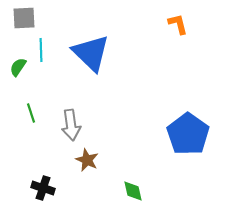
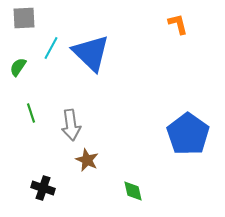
cyan line: moved 10 px right, 2 px up; rotated 30 degrees clockwise
